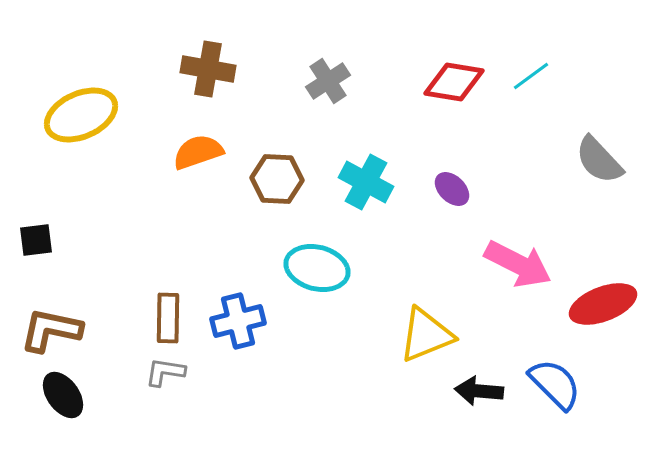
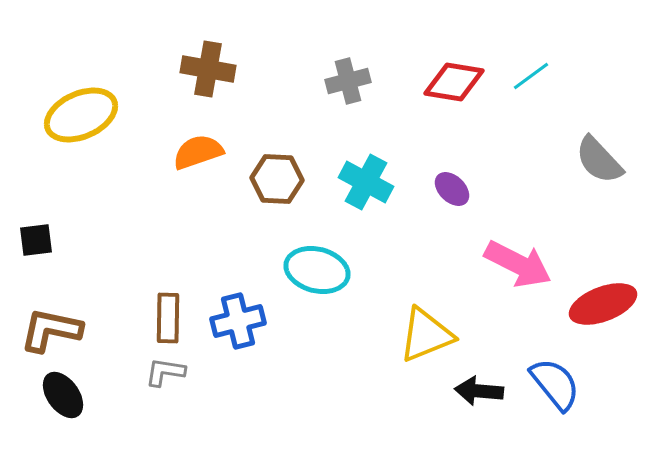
gray cross: moved 20 px right; rotated 18 degrees clockwise
cyan ellipse: moved 2 px down
blue semicircle: rotated 6 degrees clockwise
